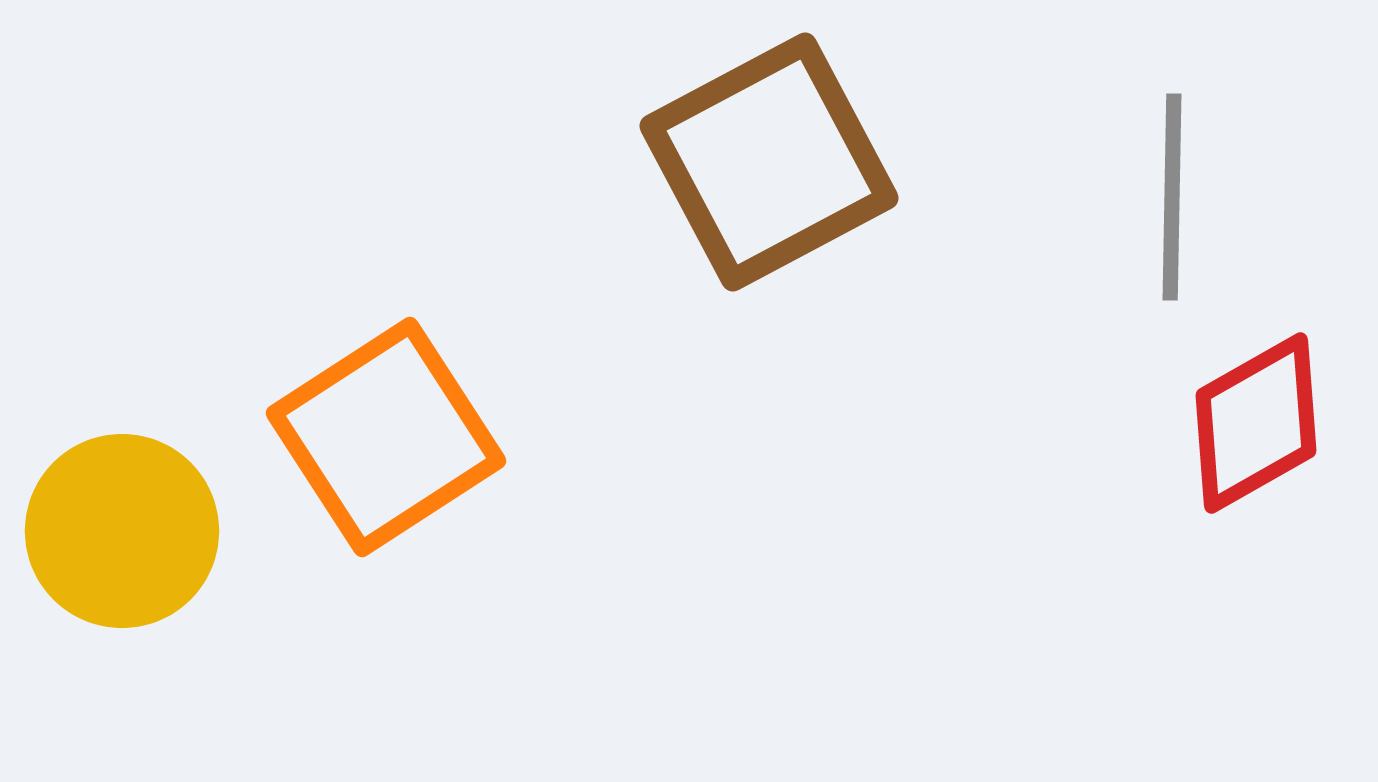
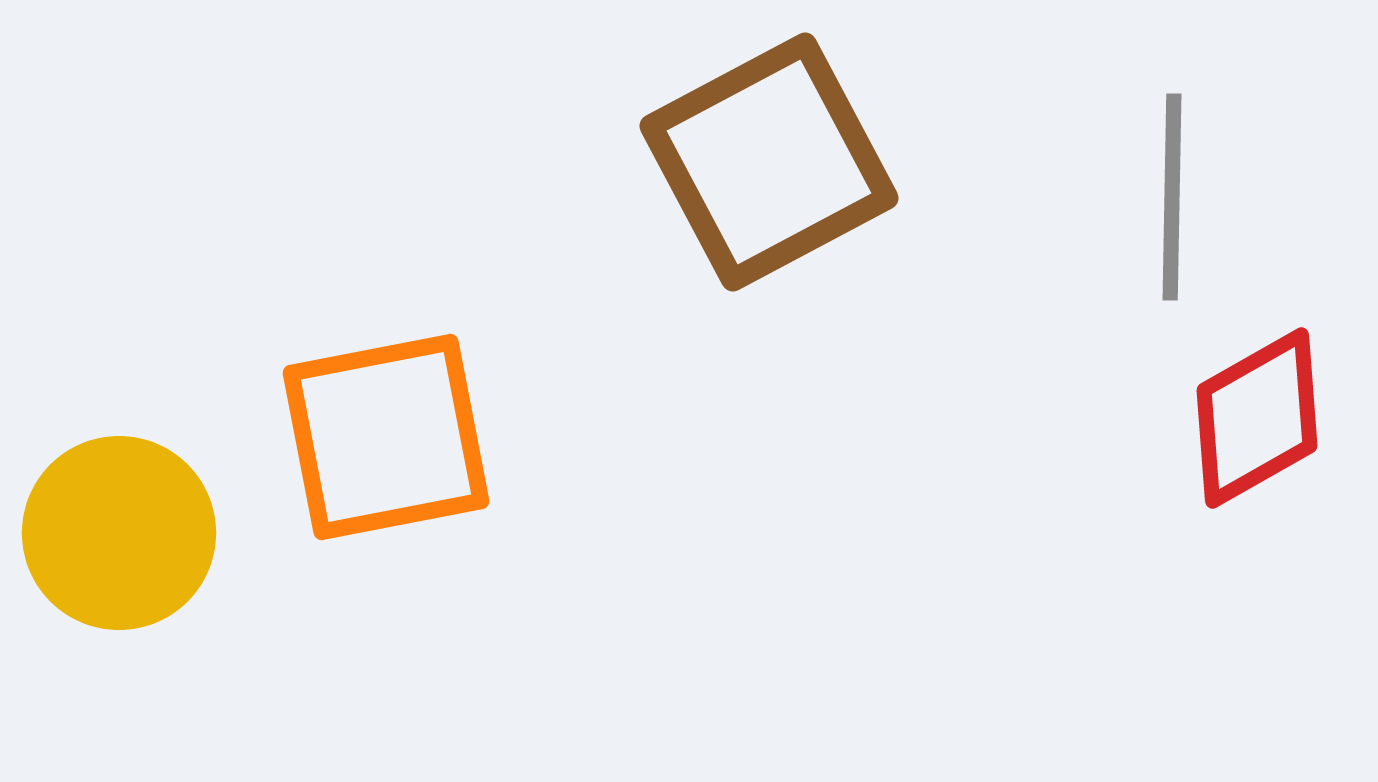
red diamond: moved 1 px right, 5 px up
orange square: rotated 22 degrees clockwise
yellow circle: moved 3 px left, 2 px down
